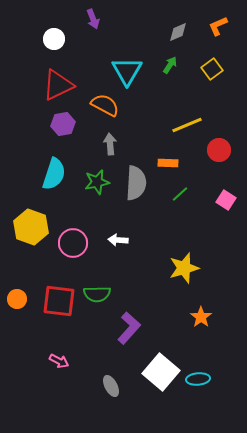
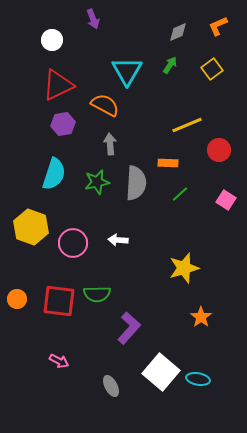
white circle: moved 2 px left, 1 px down
cyan ellipse: rotated 15 degrees clockwise
